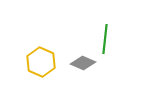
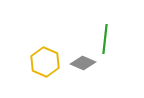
yellow hexagon: moved 4 px right
